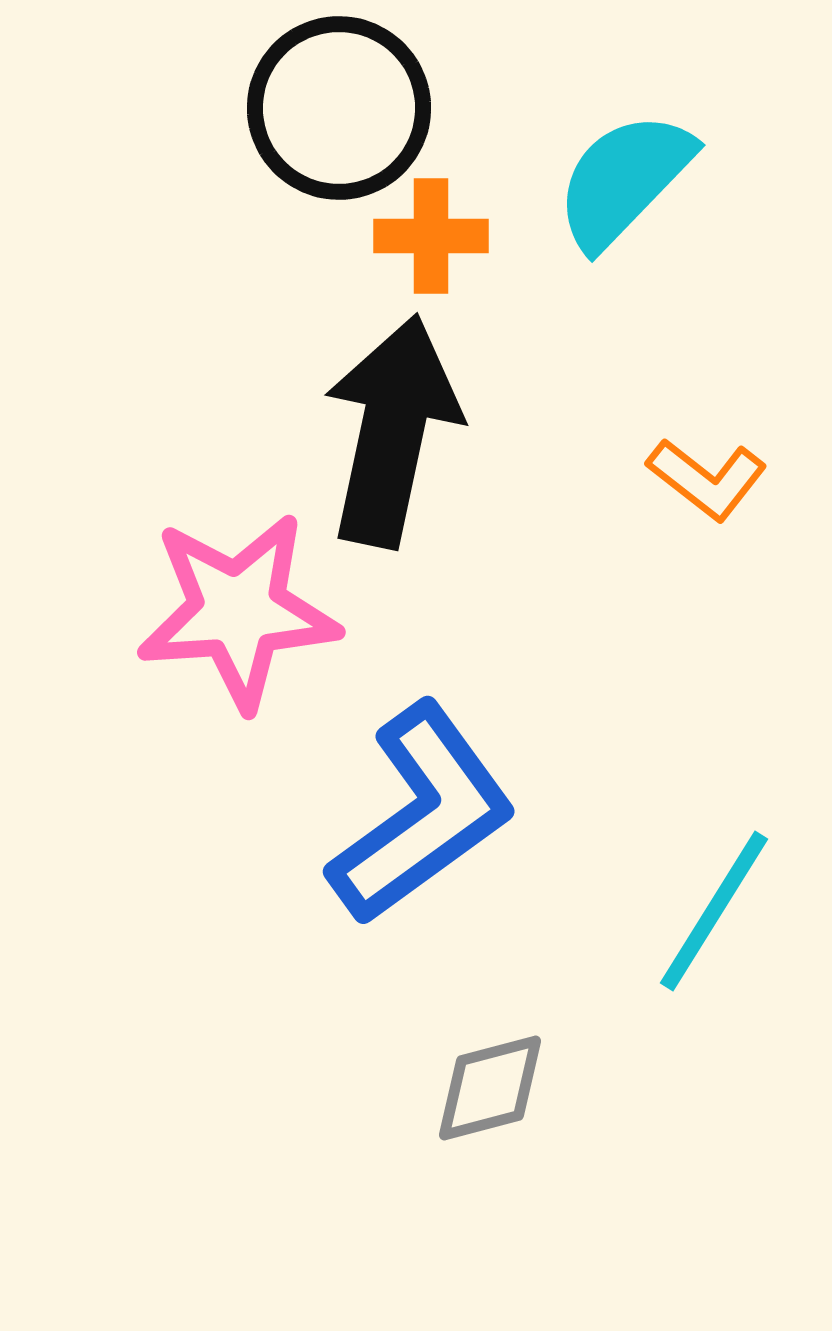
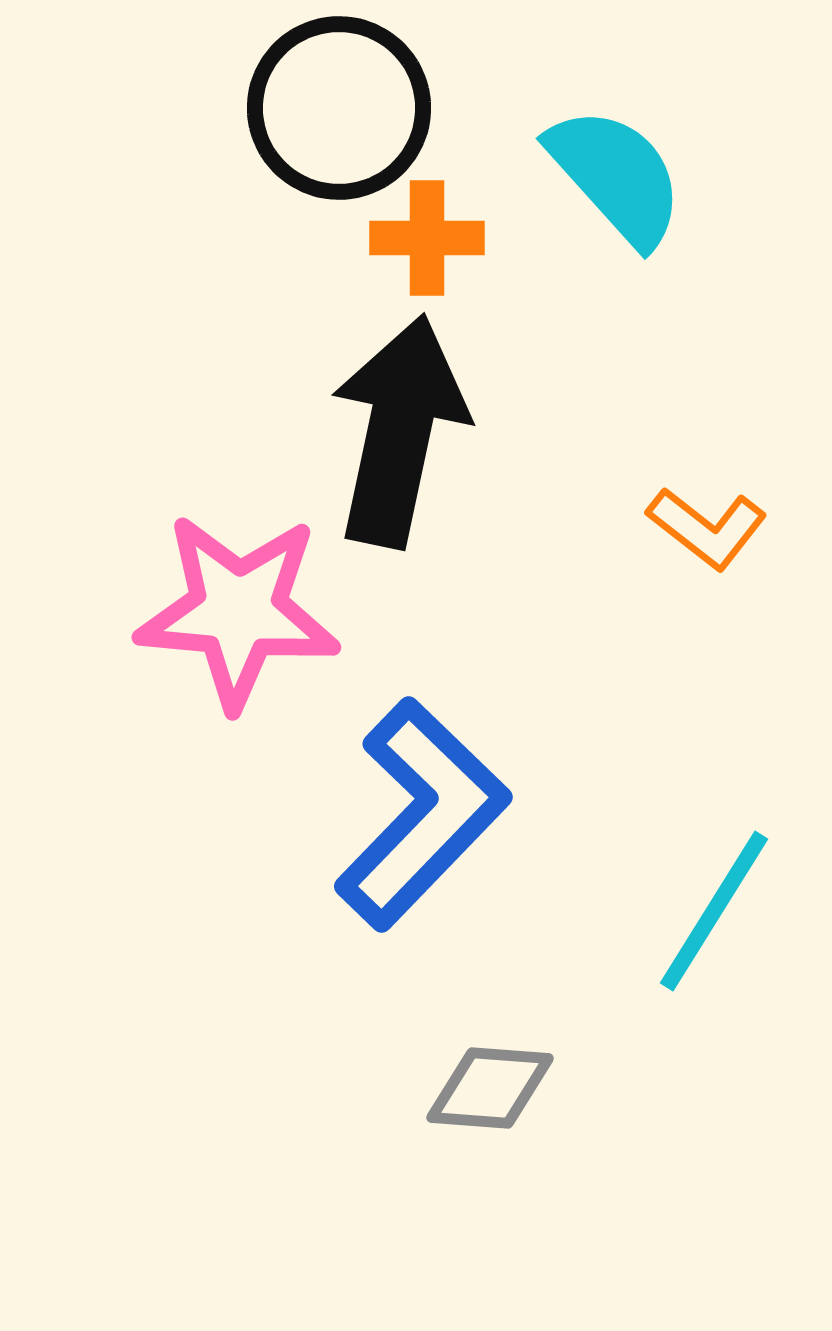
cyan semicircle: moved 8 px left, 4 px up; rotated 94 degrees clockwise
orange cross: moved 4 px left, 2 px down
black arrow: moved 7 px right
orange L-shape: moved 49 px down
pink star: rotated 9 degrees clockwise
blue L-shape: rotated 10 degrees counterclockwise
gray diamond: rotated 19 degrees clockwise
